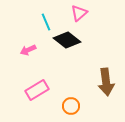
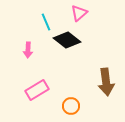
pink arrow: rotated 63 degrees counterclockwise
